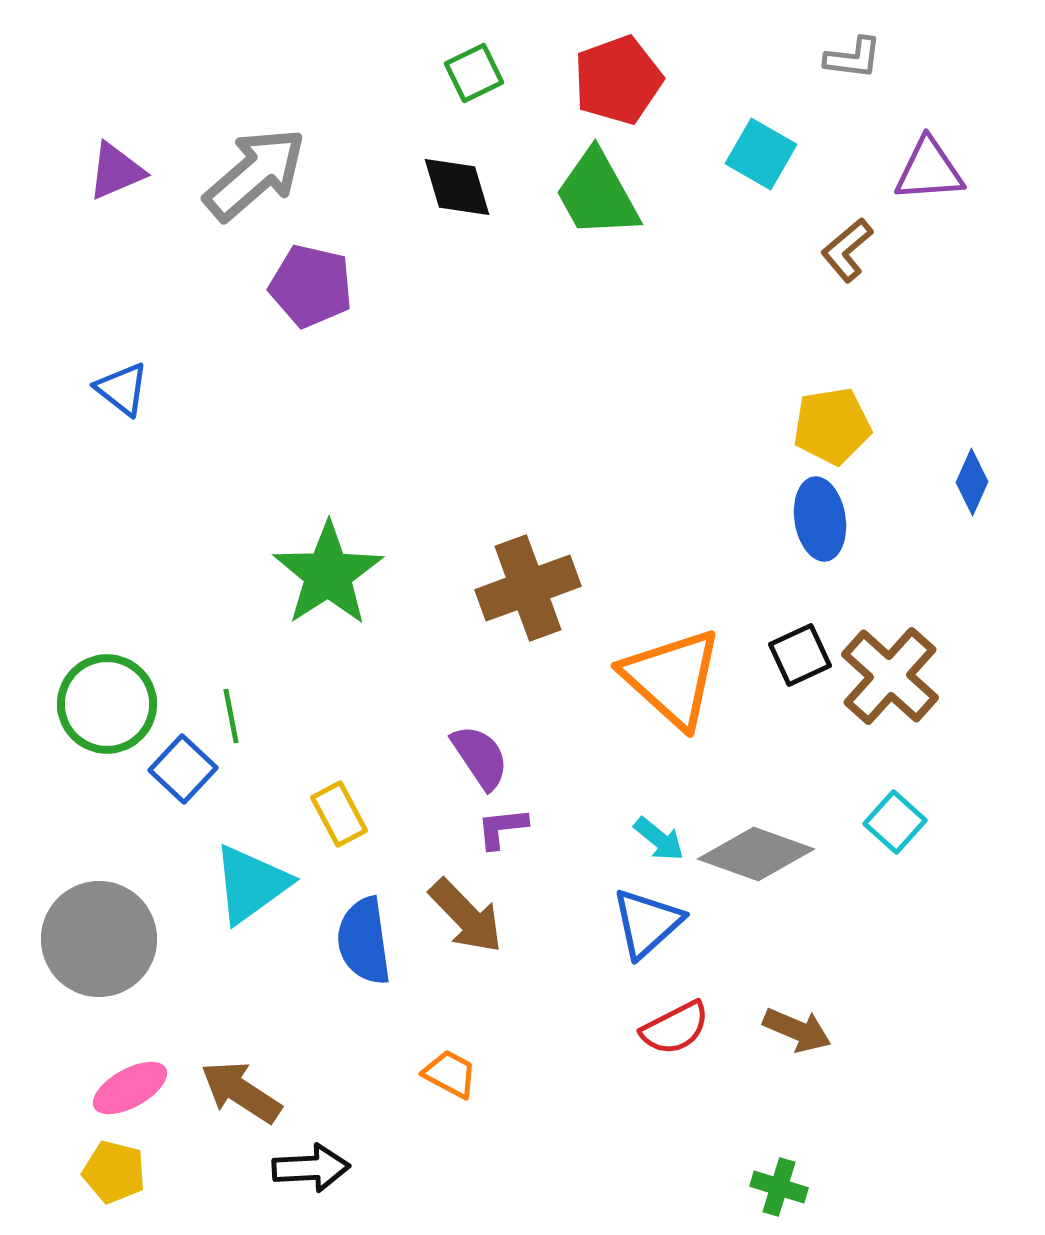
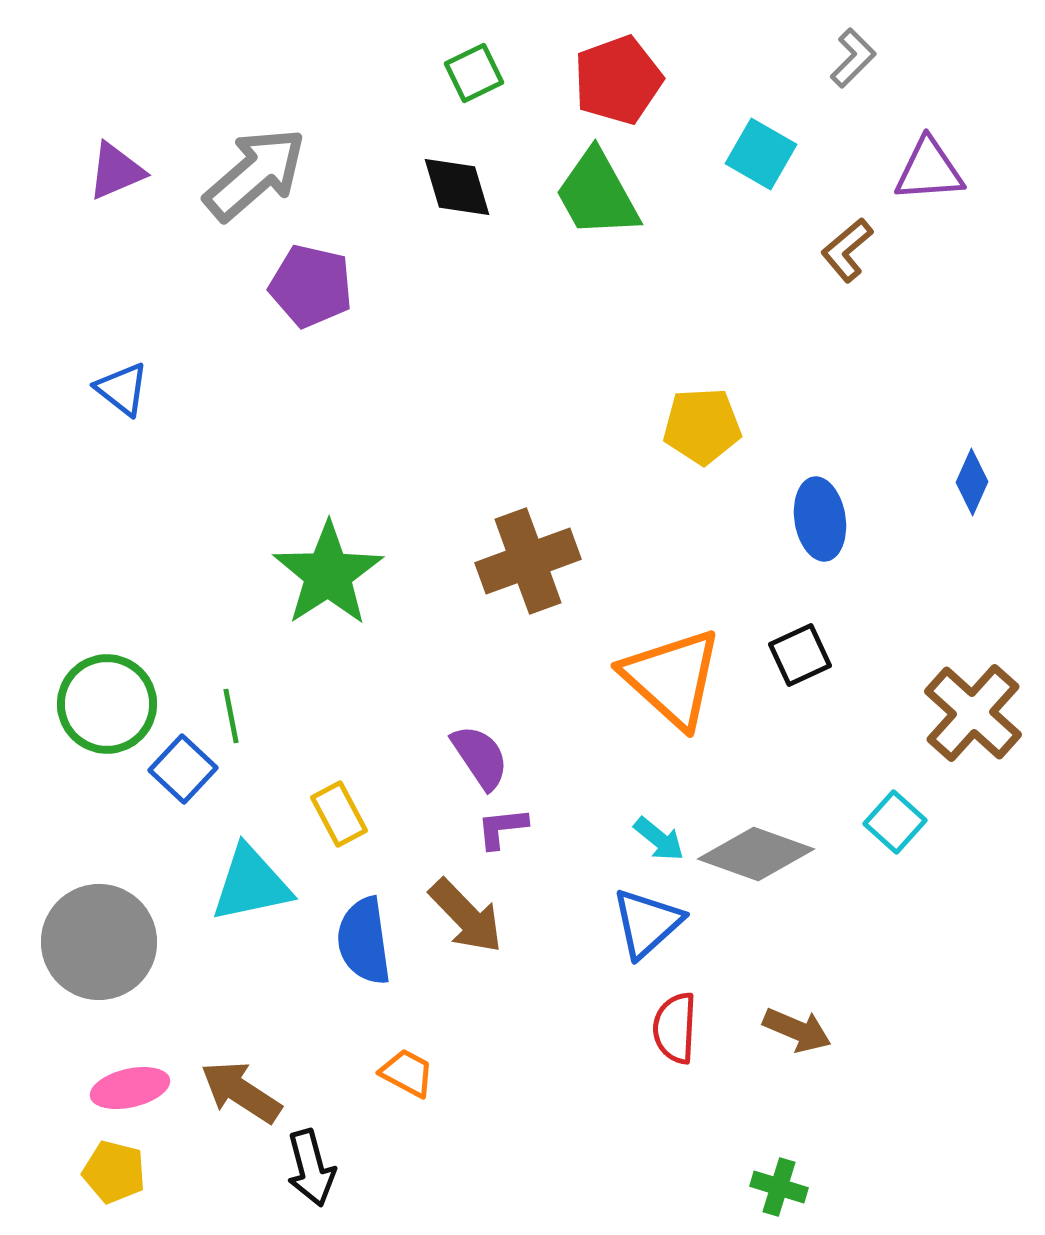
gray L-shape at (853, 58): rotated 52 degrees counterclockwise
yellow pentagon at (832, 426): moved 130 px left; rotated 6 degrees clockwise
brown cross at (528, 588): moved 27 px up
brown cross at (890, 676): moved 83 px right, 37 px down
cyan triangle at (251, 884): rotated 24 degrees clockwise
gray circle at (99, 939): moved 3 px down
red semicircle at (675, 1028): rotated 120 degrees clockwise
orange trapezoid at (450, 1074): moved 43 px left, 1 px up
pink ellipse at (130, 1088): rotated 16 degrees clockwise
black arrow at (311, 1168): rotated 78 degrees clockwise
